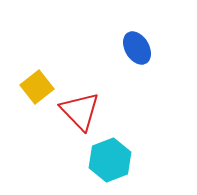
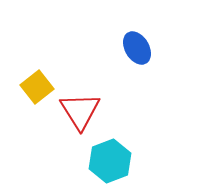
red triangle: rotated 12 degrees clockwise
cyan hexagon: moved 1 px down
